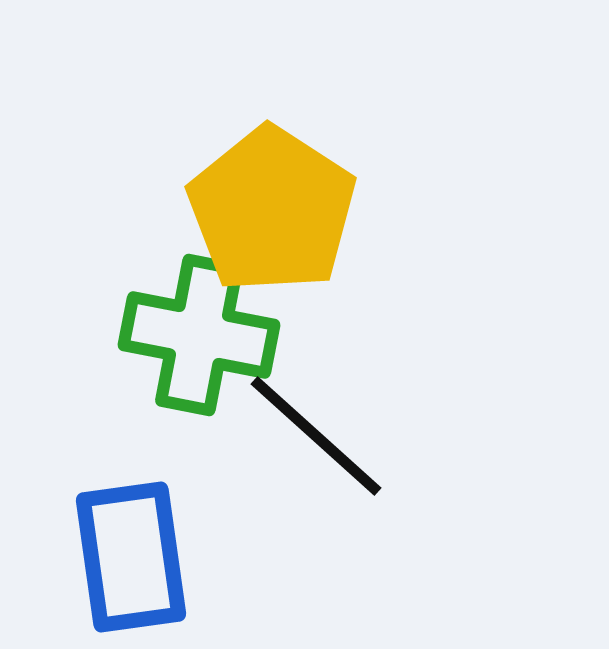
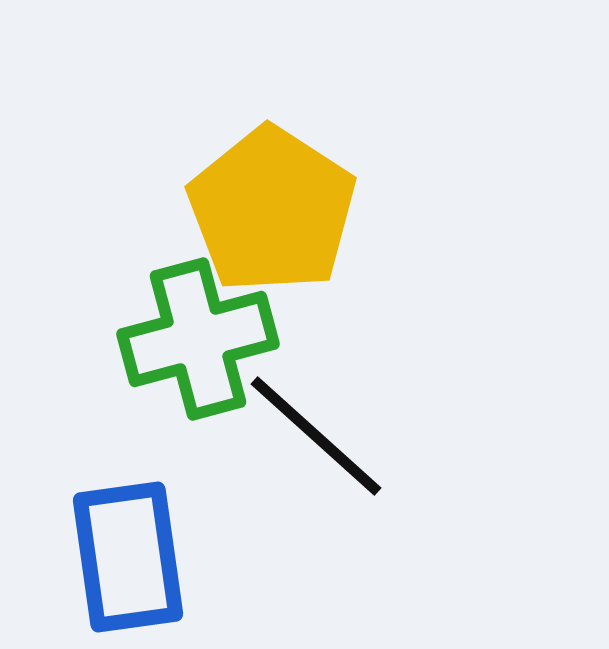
green cross: moved 1 px left, 4 px down; rotated 26 degrees counterclockwise
blue rectangle: moved 3 px left
